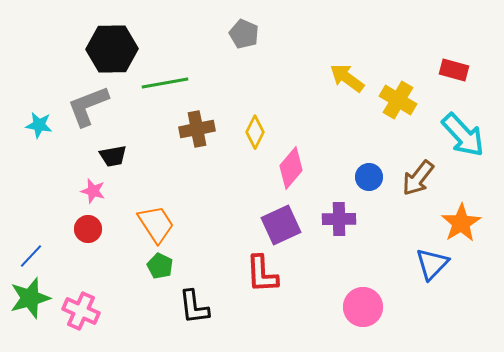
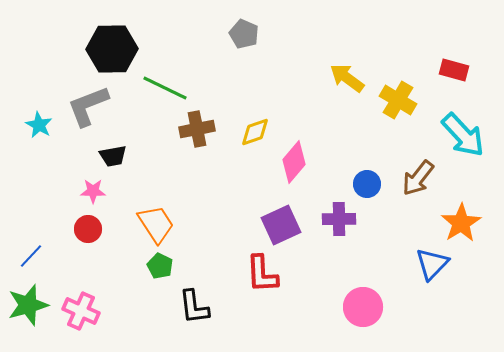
green line: moved 5 px down; rotated 36 degrees clockwise
cyan star: rotated 20 degrees clockwise
yellow diamond: rotated 44 degrees clockwise
pink diamond: moved 3 px right, 6 px up
blue circle: moved 2 px left, 7 px down
pink star: rotated 15 degrees counterclockwise
green star: moved 2 px left, 7 px down
